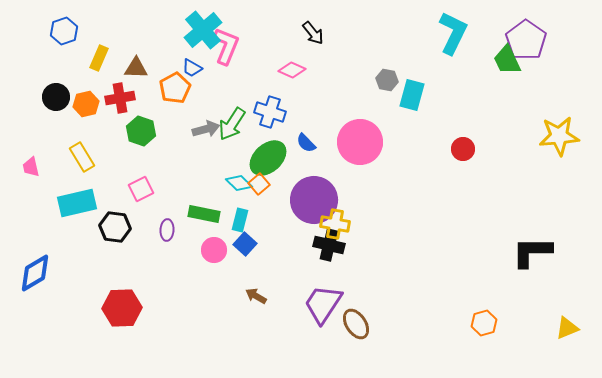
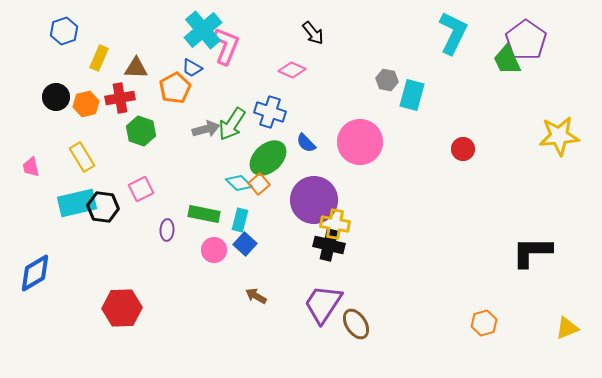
black hexagon at (115, 227): moved 12 px left, 20 px up
